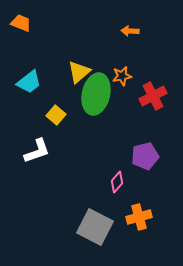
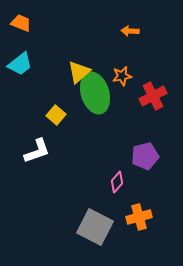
cyan trapezoid: moved 9 px left, 18 px up
green ellipse: moved 1 px left, 1 px up; rotated 30 degrees counterclockwise
